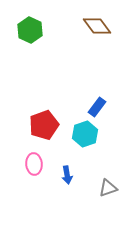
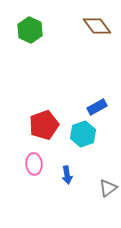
blue rectangle: rotated 24 degrees clockwise
cyan hexagon: moved 2 px left
gray triangle: rotated 18 degrees counterclockwise
